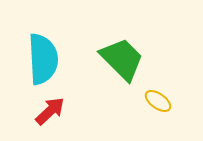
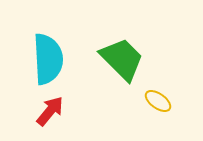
cyan semicircle: moved 5 px right
red arrow: rotated 8 degrees counterclockwise
